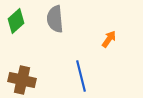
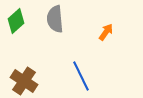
orange arrow: moved 3 px left, 7 px up
blue line: rotated 12 degrees counterclockwise
brown cross: moved 2 px right, 1 px down; rotated 20 degrees clockwise
